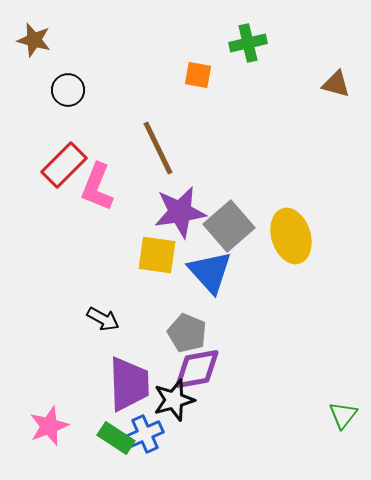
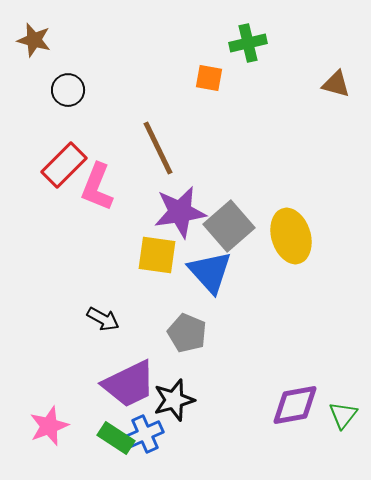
orange square: moved 11 px right, 3 px down
purple diamond: moved 98 px right, 36 px down
purple trapezoid: rotated 66 degrees clockwise
